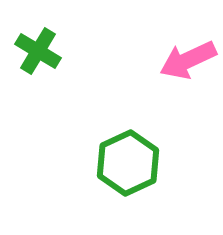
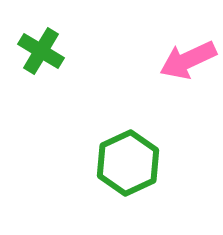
green cross: moved 3 px right
